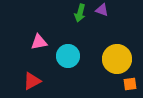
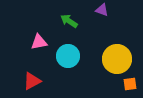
green arrow: moved 11 px left, 8 px down; rotated 108 degrees clockwise
